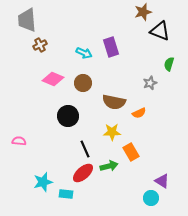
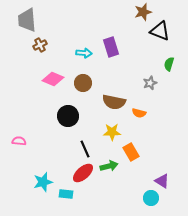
cyan arrow: rotated 21 degrees counterclockwise
orange semicircle: rotated 40 degrees clockwise
